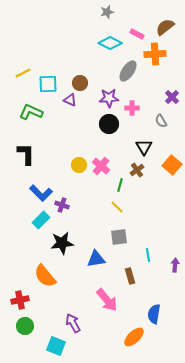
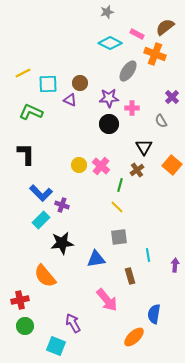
orange cross at (155, 54): rotated 25 degrees clockwise
